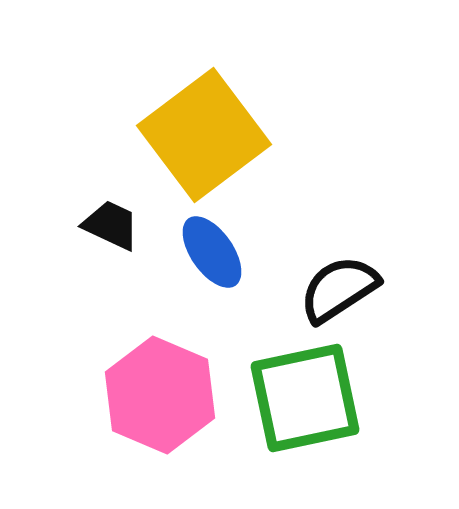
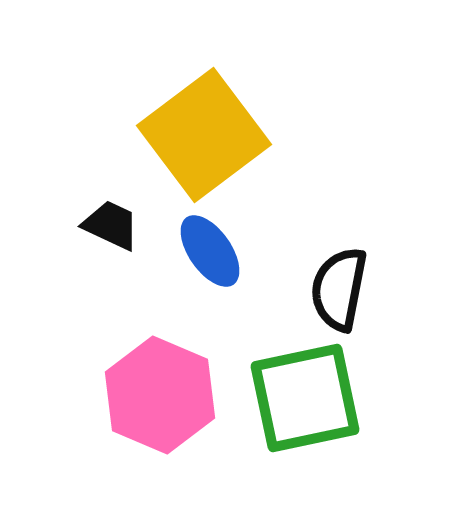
blue ellipse: moved 2 px left, 1 px up
black semicircle: rotated 46 degrees counterclockwise
